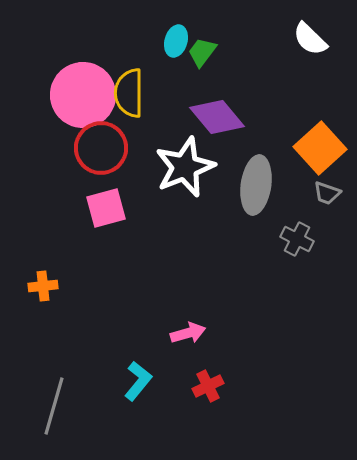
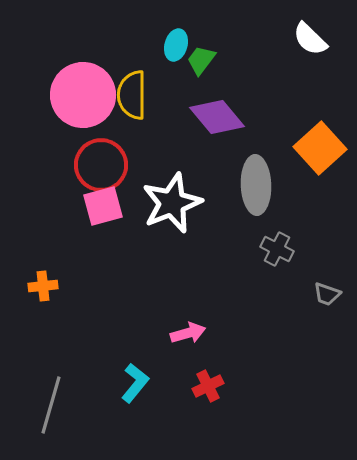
cyan ellipse: moved 4 px down
green trapezoid: moved 1 px left, 8 px down
yellow semicircle: moved 3 px right, 2 px down
red circle: moved 17 px down
white star: moved 13 px left, 36 px down
gray ellipse: rotated 10 degrees counterclockwise
gray trapezoid: moved 101 px down
pink square: moved 3 px left, 2 px up
gray cross: moved 20 px left, 10 px down
cyan L-shape: moved 3 px left, 2 px down
gray line: moved 3 px left, 1 px up
